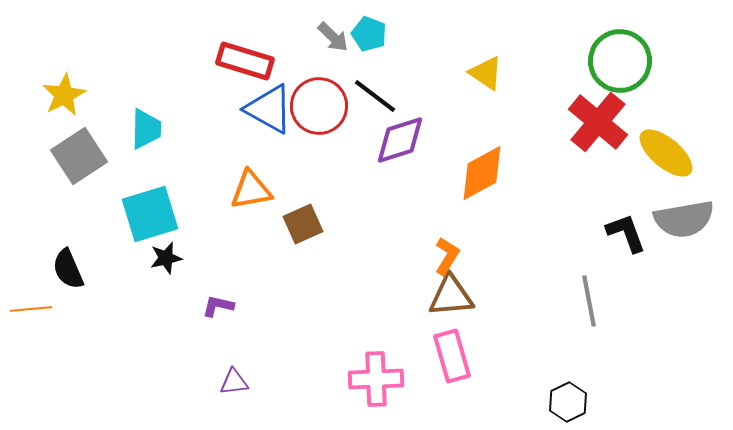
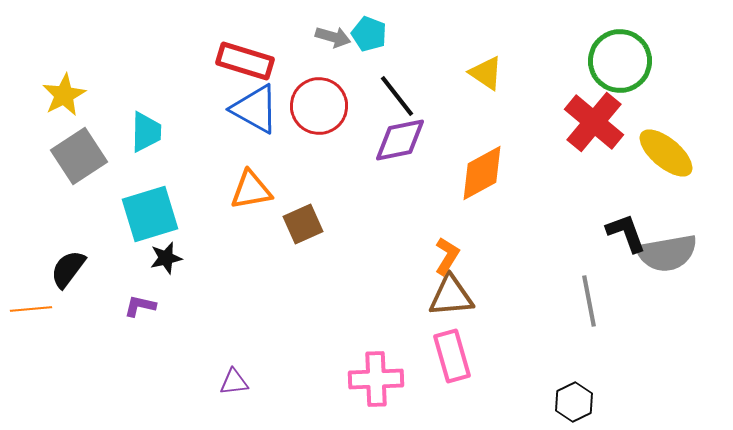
gray arrow: rotated 28 degrees counterclockwise
black line: moved 22 px right; rotated 15 degrees clockwise
blue triangle: moved 14 px left
red cross: moved 4 px left
cyan trapezoid: moved 3 px down
purple diamond: rotated 6 degrees clockwise
gray semicircle: moved 17 px left, 34 px down
black semicircle: rotated 60 degrees clockwise
purple L-shape: moved 78 px left
black hexagon: moved 6 px right
